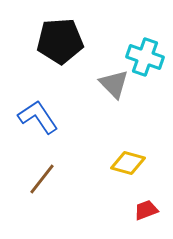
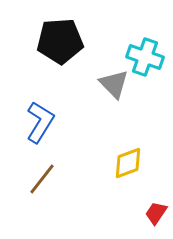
blue L-shape: moved 2 px right, 5 px down; rotated 66 degrees clockwise
yellow diamond: rotated 36 degrees counterclockwise
red trapezoid: moved 10 px right, 3 px down; rotated 35 degrees counterclockwise
